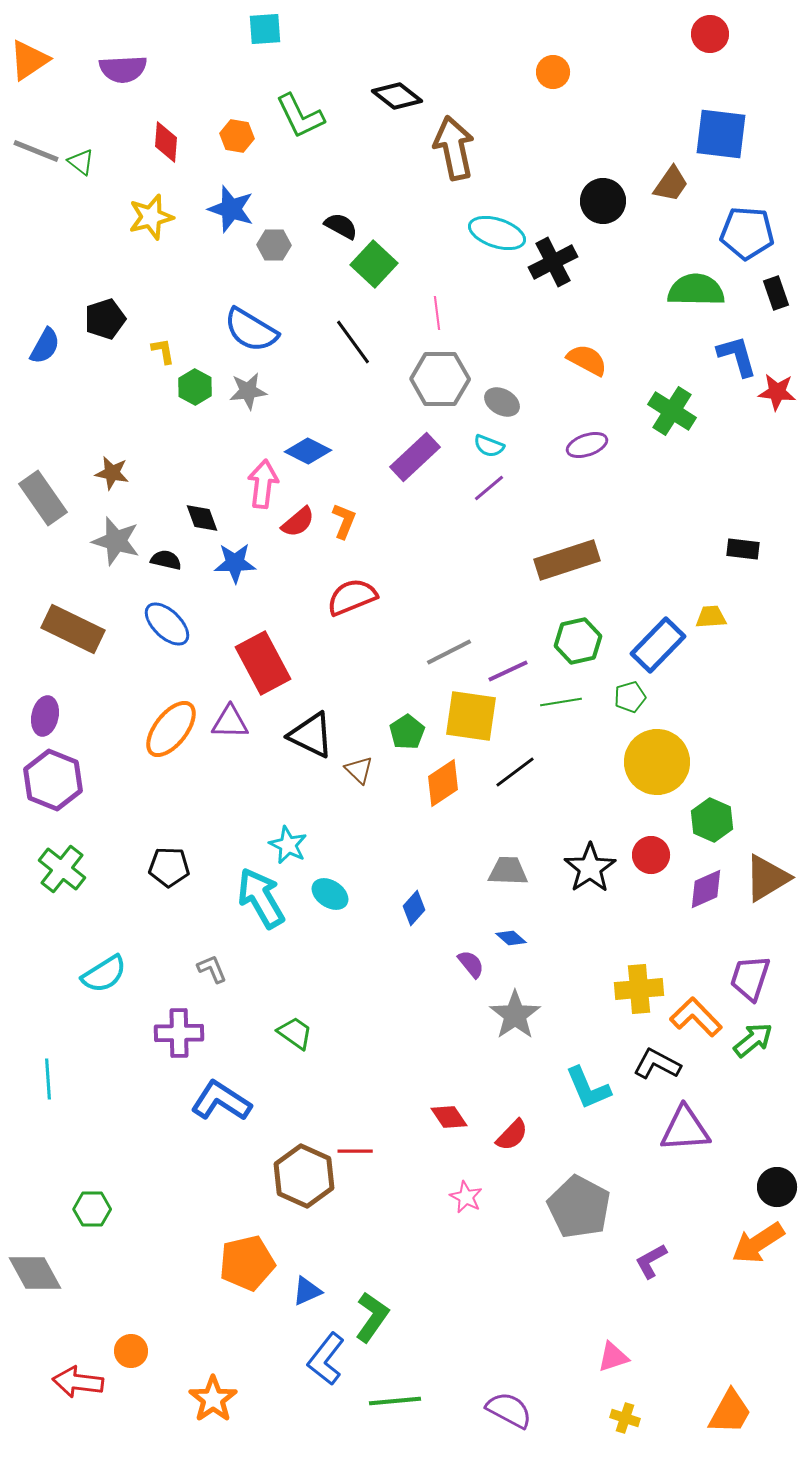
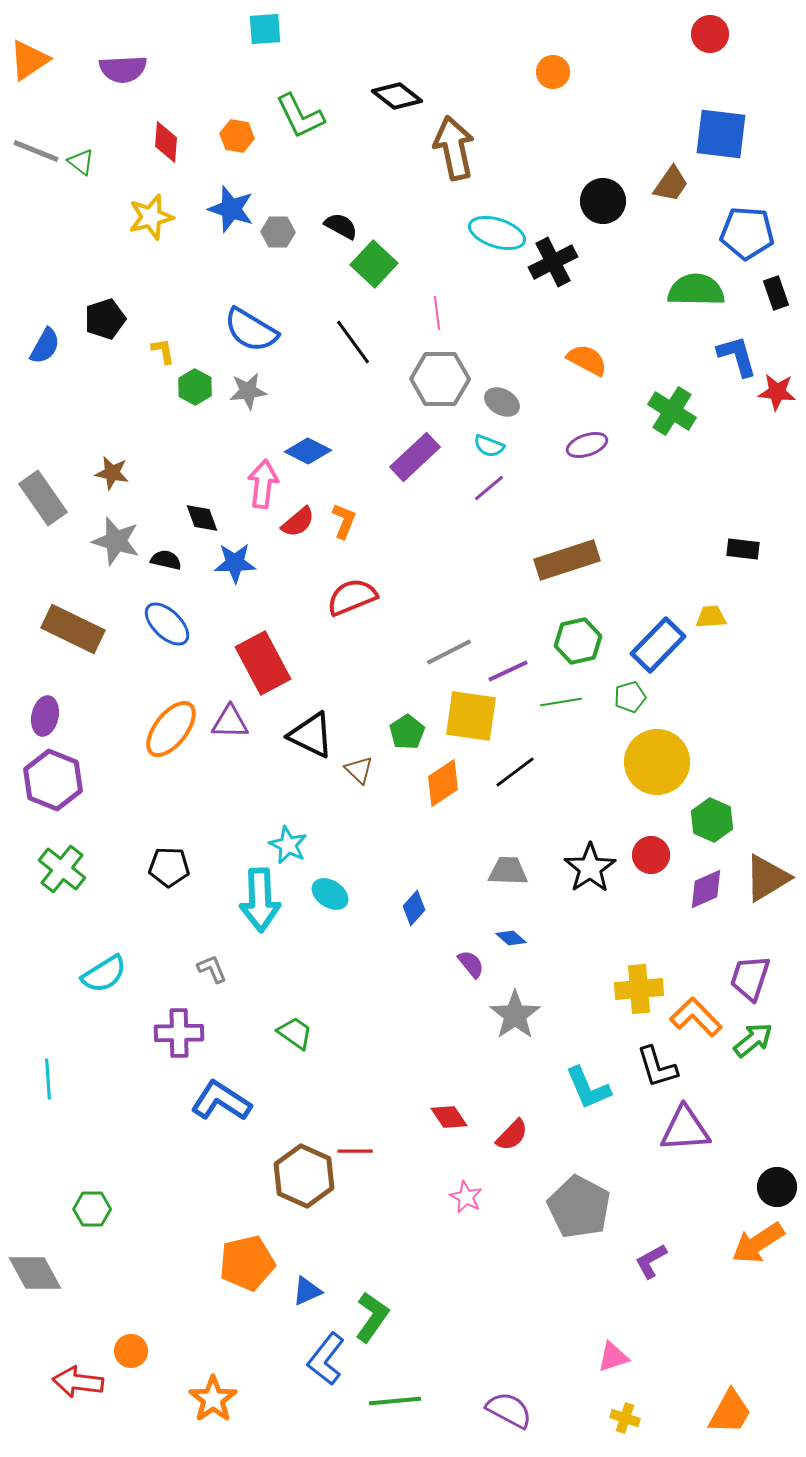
gray hexagon at (274, 245): moved 4 px right, 13 px up
cyan arrow at (261, 898): moved 1 px left, 2 px down; rotated 152 degrees counterclockwise
black L-shape at (657, 1064): moved 3 px down; rotated 135 degrees counterclockwise
